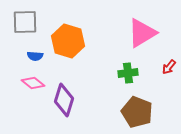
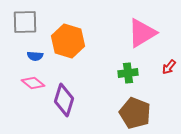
brown pentagon: moved 2 px left, 1 px down
